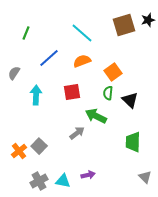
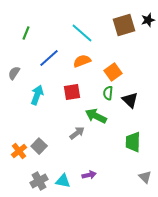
cyan arrow: moved 1 px right; rotated 18 degrees clockwise
purple arrow: moved 1 px right
